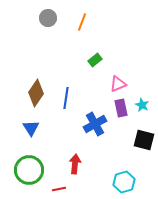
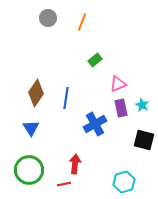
red line: moved 5 px right, 5 px up
